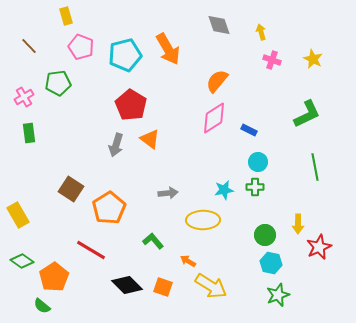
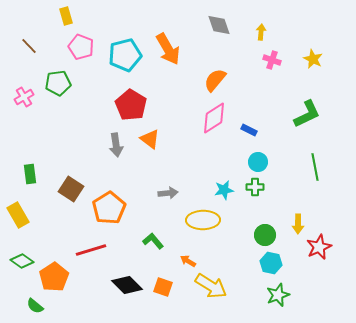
yellow arrow at (261, 32): rotated 21 degrees clockwise
orange semicircle at (217, 81): moved 2 px left, 1 px up
green rectangle at (29, 133): moved 1 px right, 41 px down
gray arrow at (116, 145): rotated 25 degrees counterclockwise
red line at (91, 250): rotated 48 degrees counterclockwise
green semicircle at (42, 306): moved 7 px left
